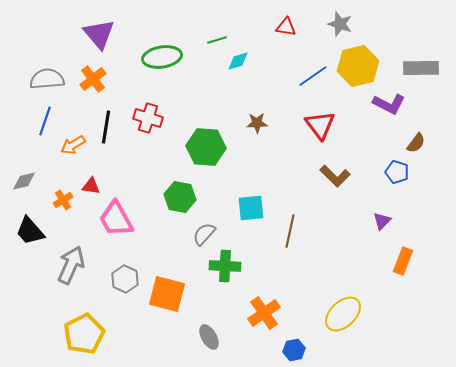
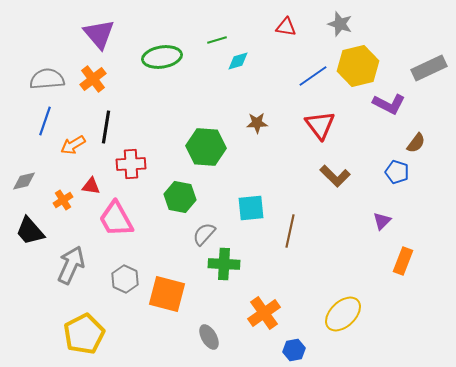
gray rectangle at (421, 68): moved 8 px right; rotated 24 degrees counterclockwise
red cross at (148, 118): moved 17 px left, 46 px down; rotated 20 degrees counterclockwise
green cross at (225, 266): moved 1 px left, 2 px up
